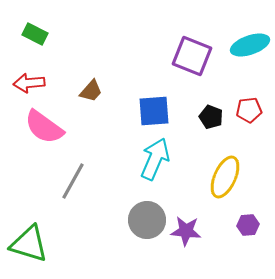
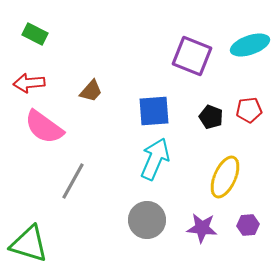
purple star: moved 16 px right, 3 px up
